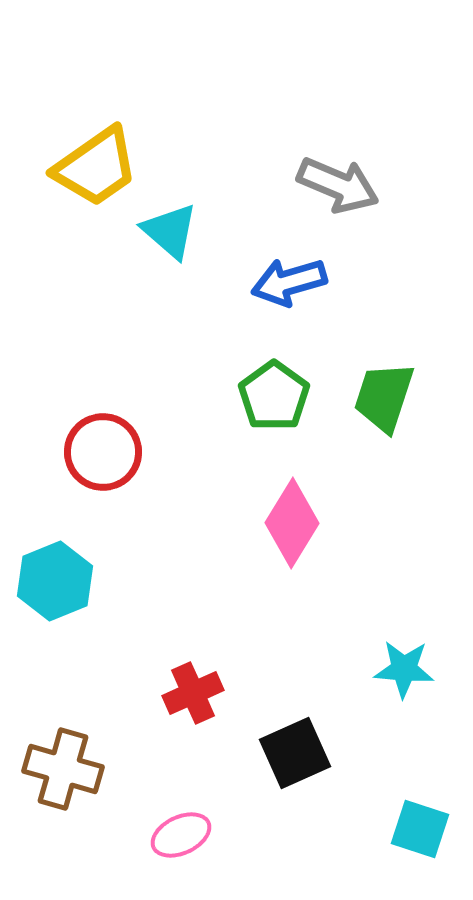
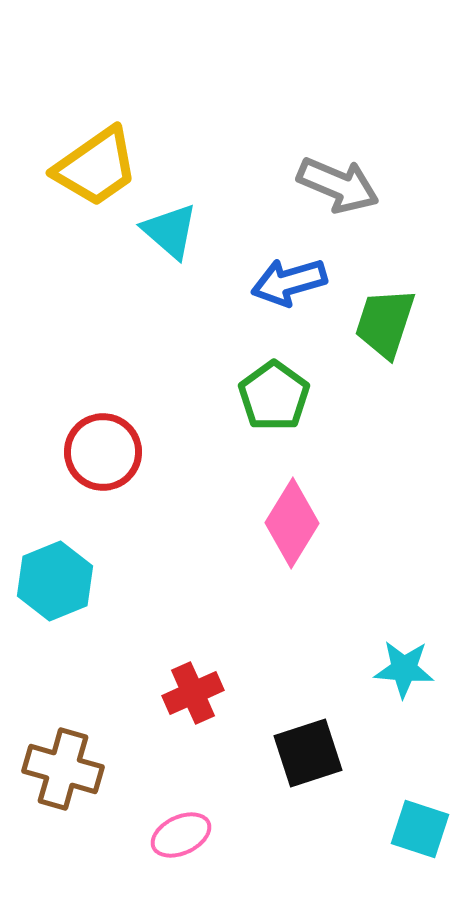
green trapezoid: moved 1 px right, 74 px up
black square: moved 13 px right; rotated 6 degrees clockwise
